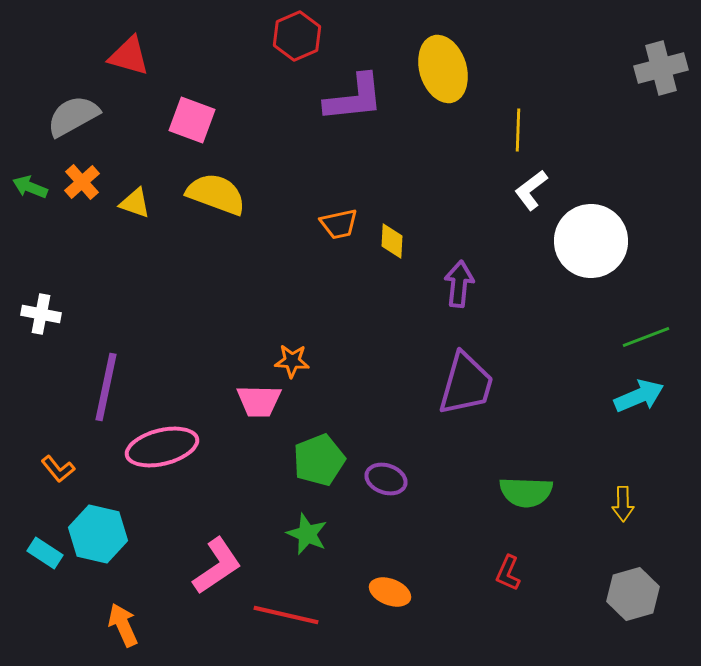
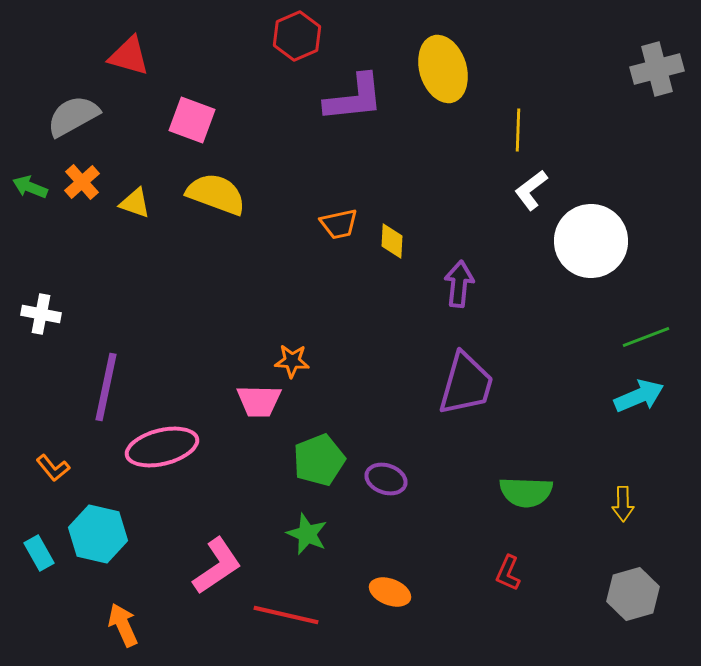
gray cross: moved 4 px left, 1 px down
orange L-shape: moved 5 px left, 1 px up
cyan rectangle: moved 6 px left; rotated 28 degrees clockwise
